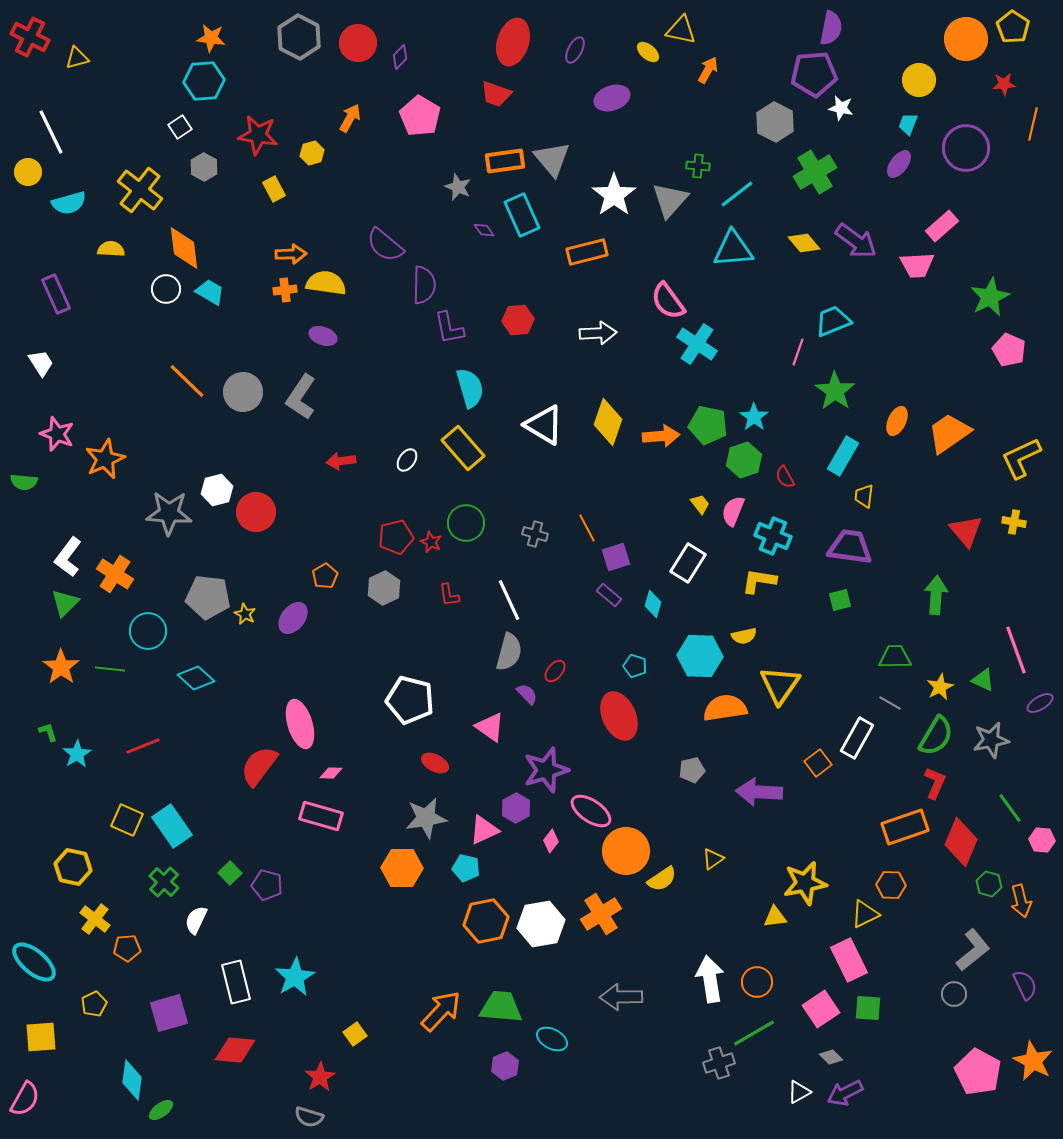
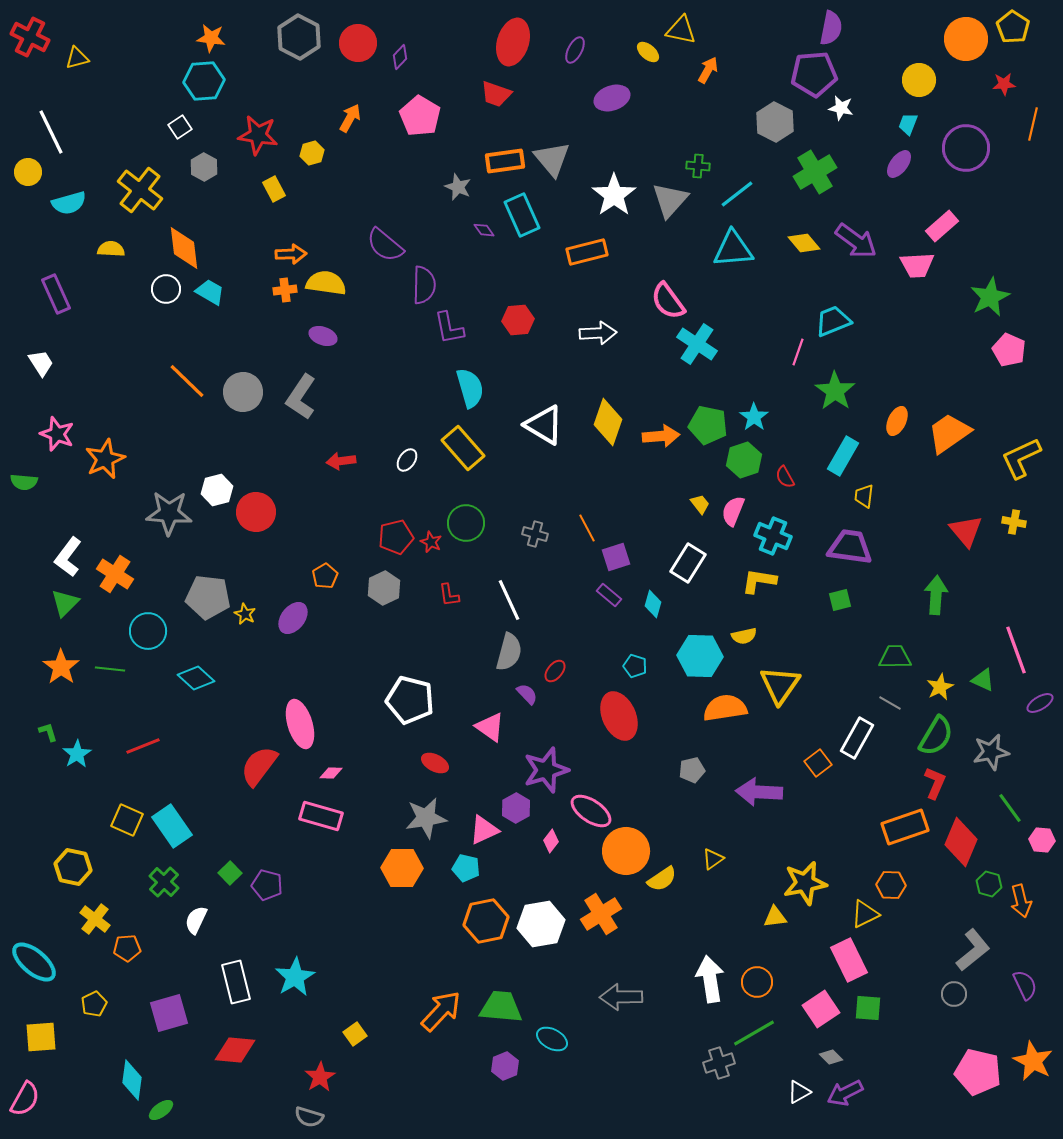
gray star at (991, 740): moved 12 px down
pink pentagon at (978, 1072): rotated 15 degrees counterclockwise
